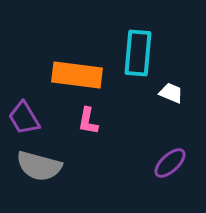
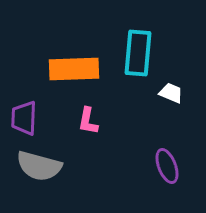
orange rectangle: moved 3 px left, 6 px up; rotated 9 degrees counterclockwise
purple trapezoid: rotated 33 degrees clockwise
purple ellipse: moved 3 px left, 3 px down; rotated 68 degrees counterclockwise
